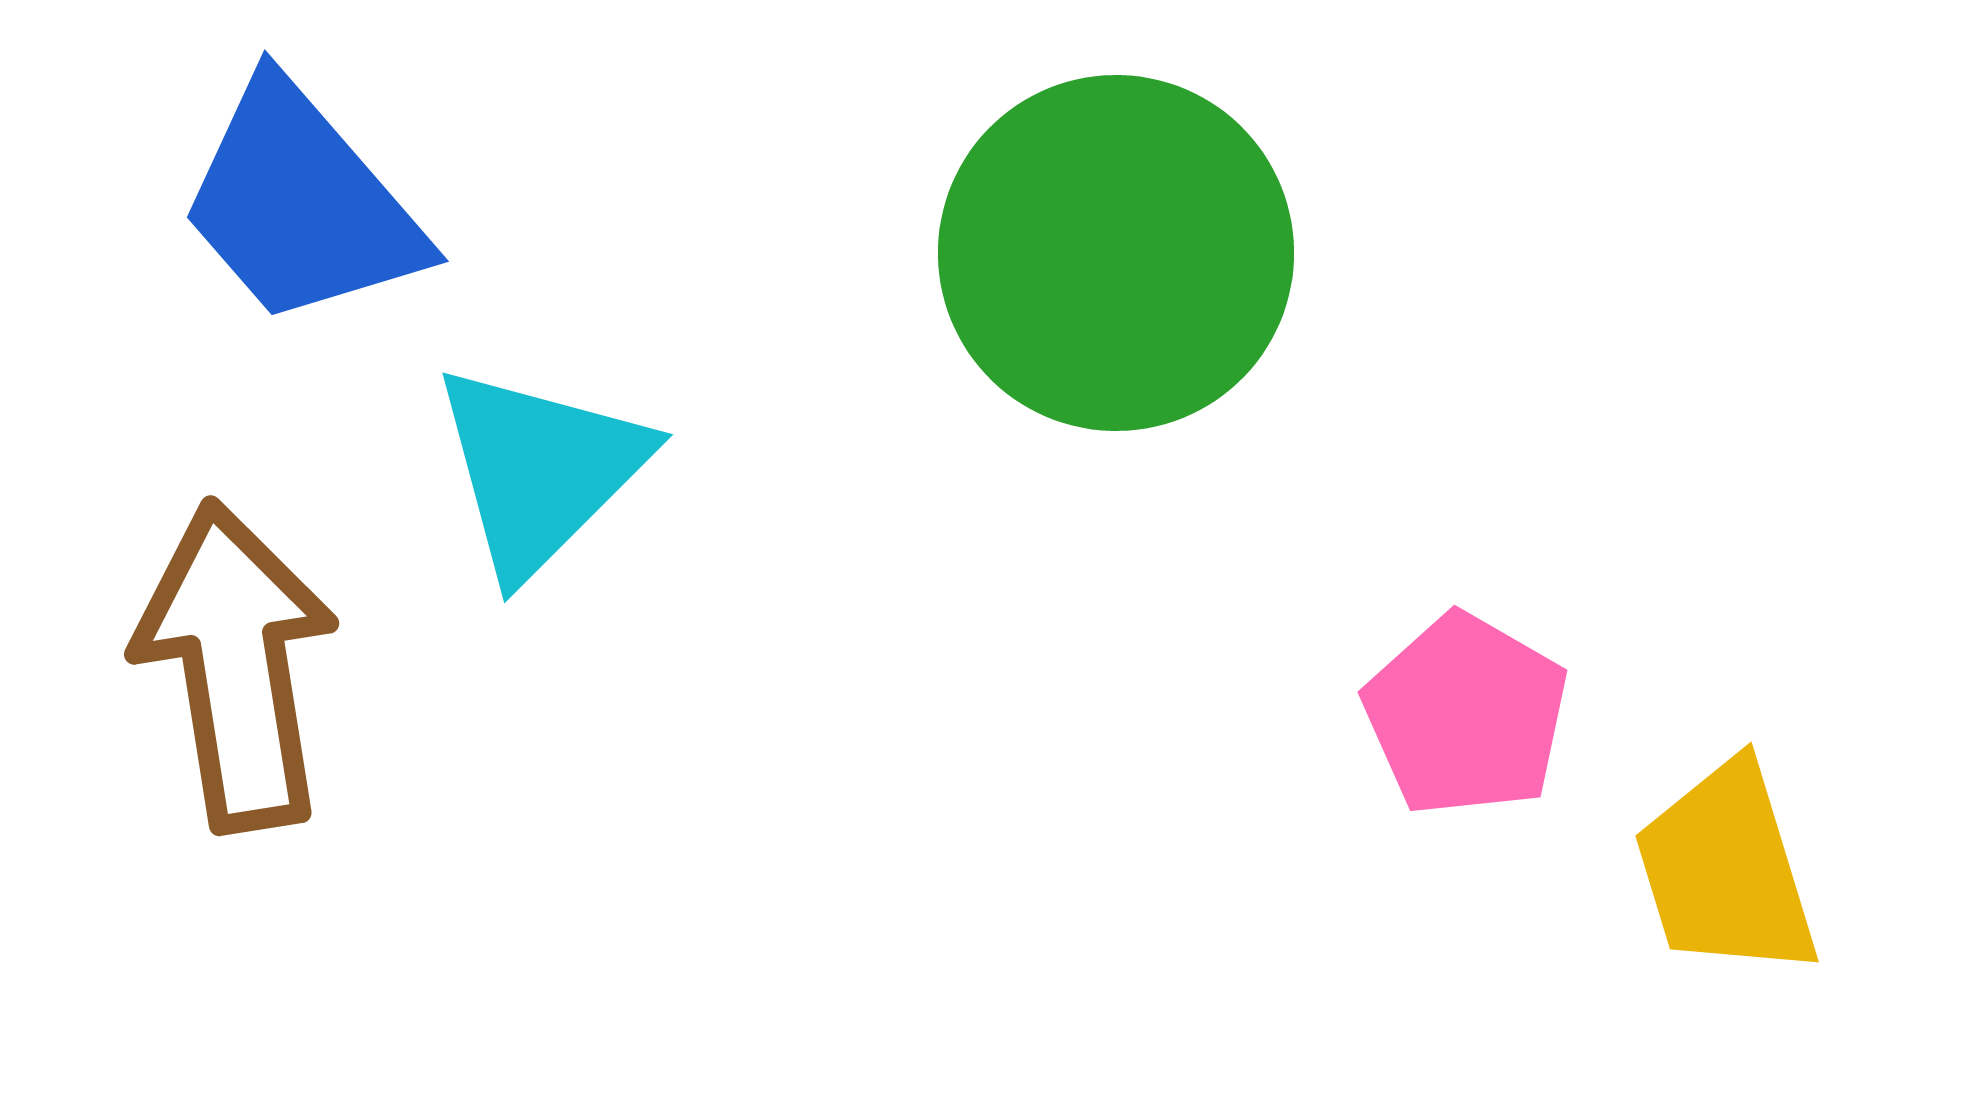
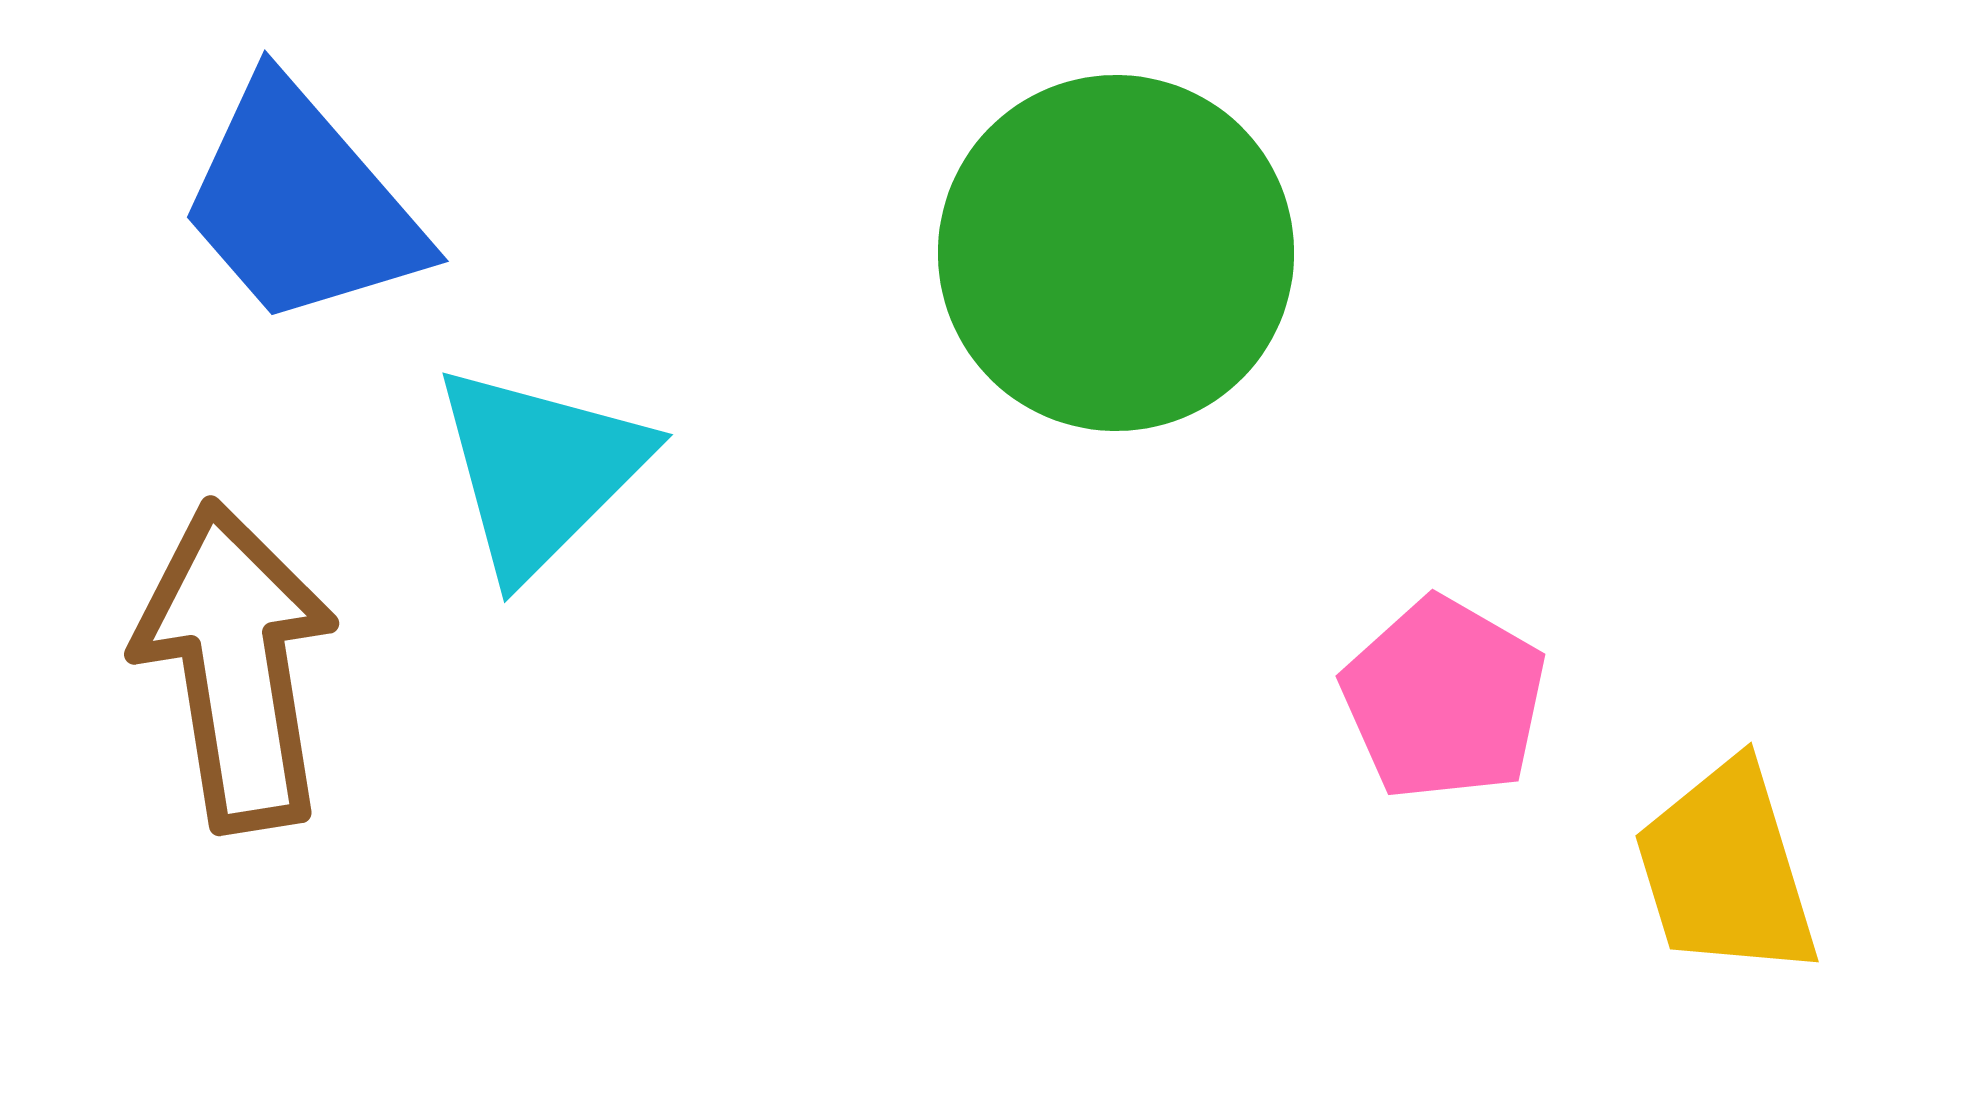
pink pentagon: moved 22 px left, 16 px up
